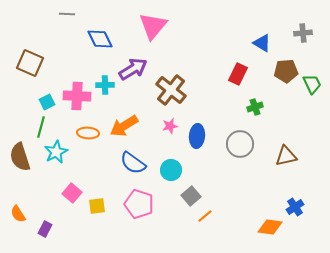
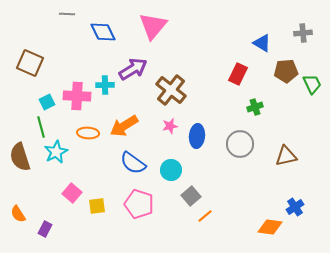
blue diamond: moved 3 px right, 7 px up
green line: rotated 30 degrees counterclockwise
